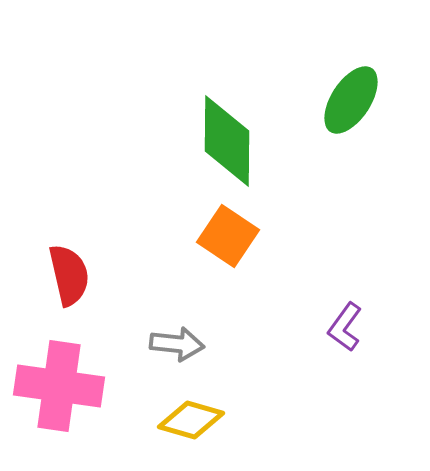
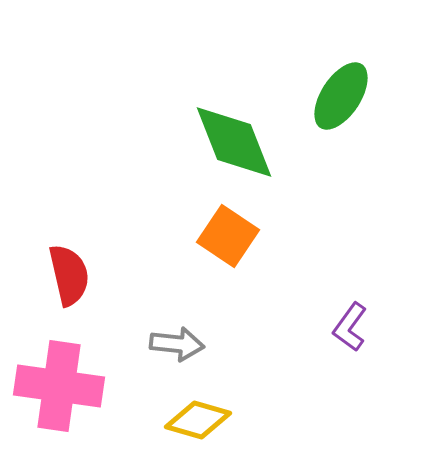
green ellipse: moved 10 px left, 4 px up
green diamond: moved 7 px right, 1 px down; rotated 22 degrees counterclockwise
purple L-shape: moved 5 px right
yellow diamond: moved 7 px right
